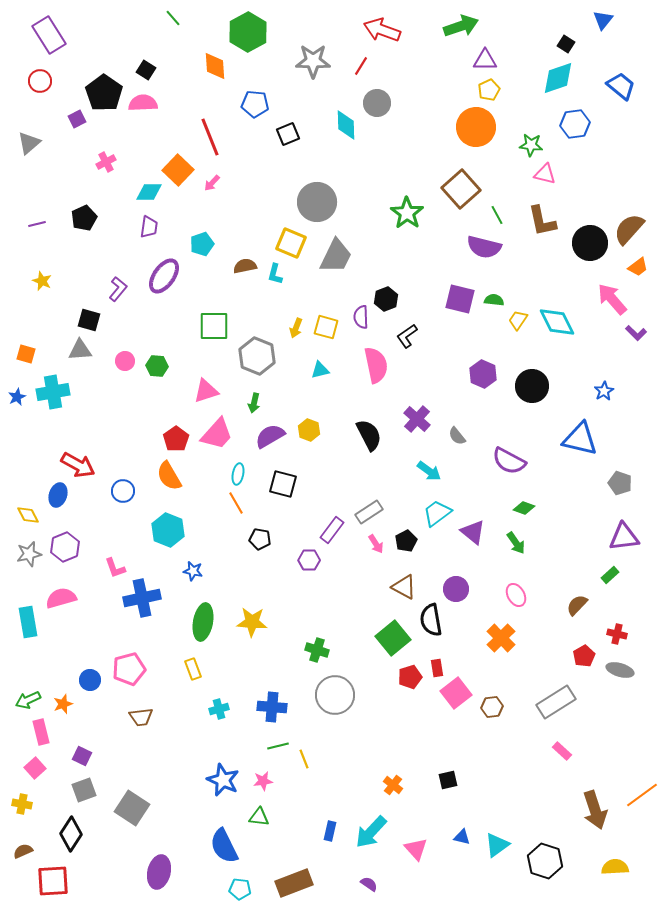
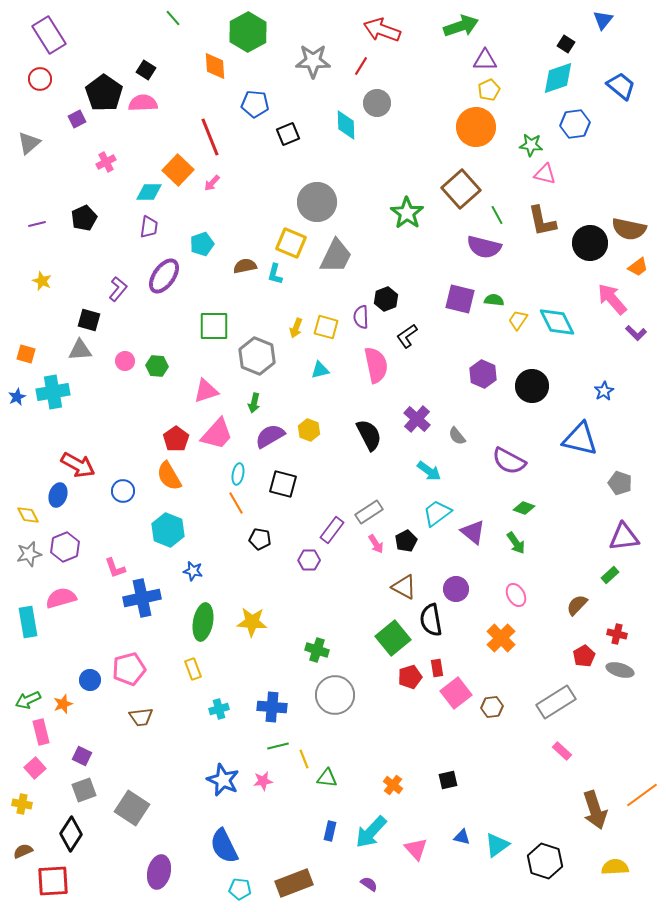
red circle at (40, 81): moved 2 px up
brown semicircle at (629, 229): rotated 120 degrees counterclockwise
green triangle at (259, 817): moved 68 px right, 39 px up
